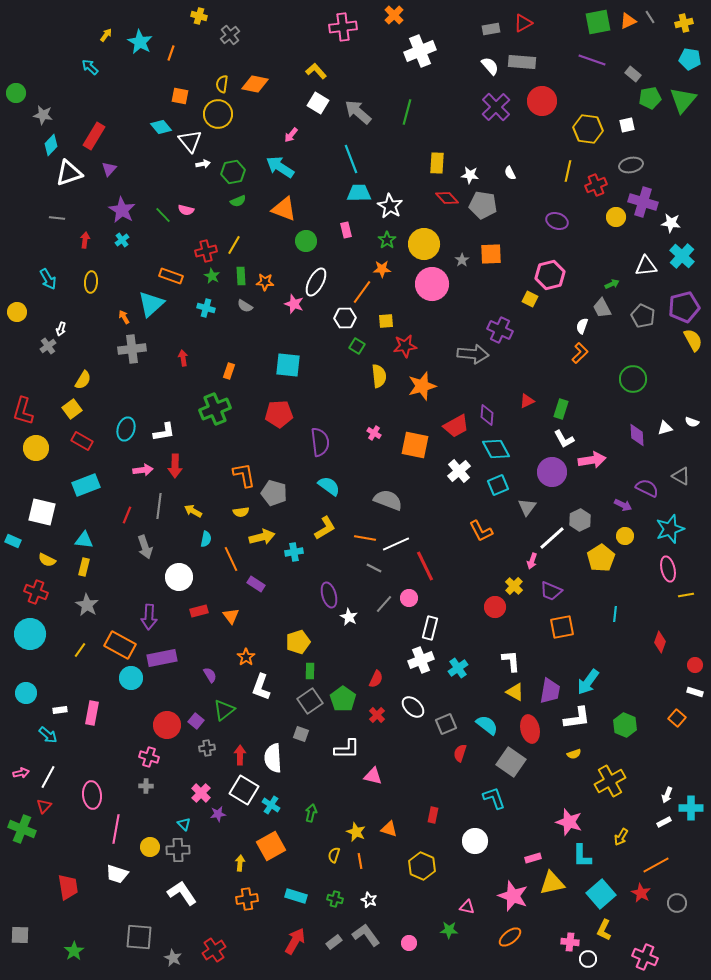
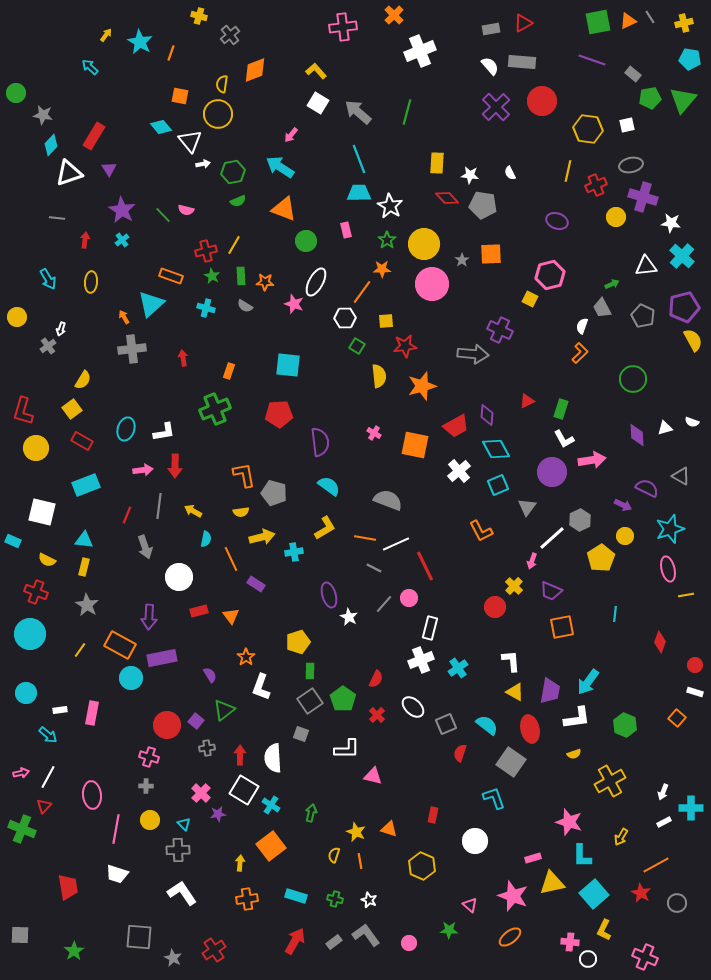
orange diamond at (255, 84): moved 14 px up; rotated 32 degrees counterclockwise
cyan line at (351, 159): moved 8 px right
purple triangle at (109, 169): rotated 14 degrees counterclockwise
purple cross at (643, 202): moved 5 px up
yellow circle at (17, 312): moved 5 px down
white arrow at (667, 795): moved 4 px left, 3 px up
orange square at (271, 846): rotated 8 degrees counterclockwise
yellow circle at (150, 847): moved 27 px up
cyan square at (601, 894): moved 7 px left
pink triangle at (467, 907): moved 3 px right, 2 px up; rotated 28 degrees clockwise
